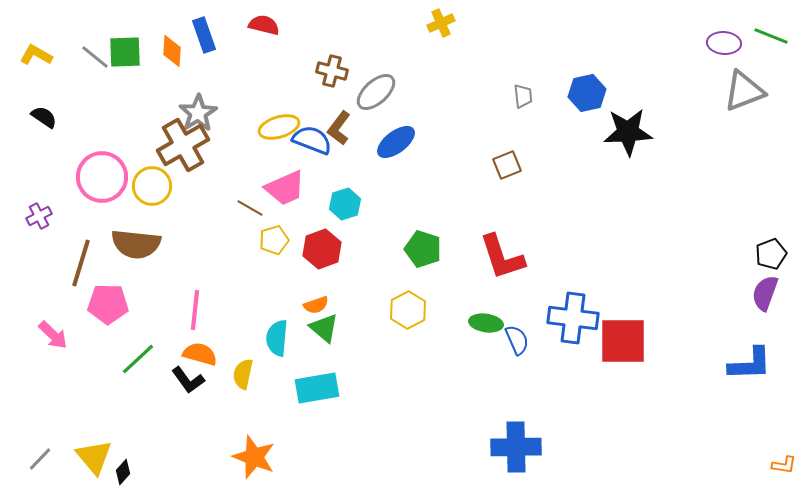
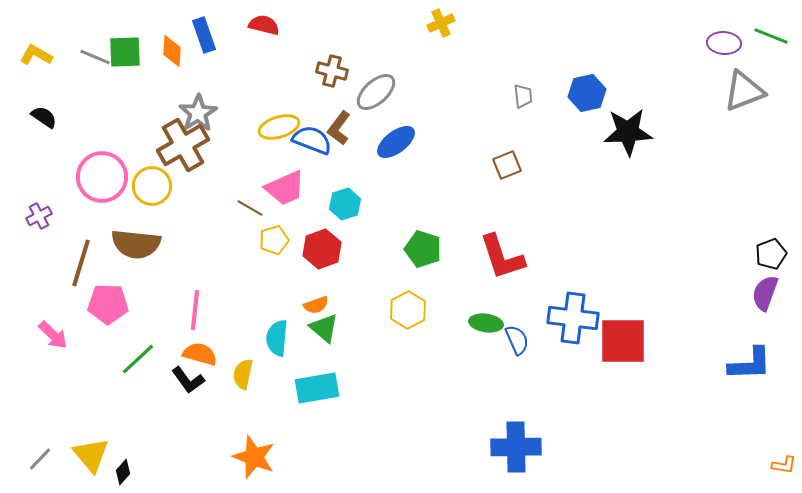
gray line at (95, 57): rotated 16 degrees counterclockwise
yellow triangle at (94, 457): moved 3 px left, 2 px up
